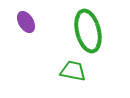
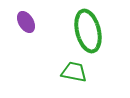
green trapezoid: moved 1 px right, 1 px down
